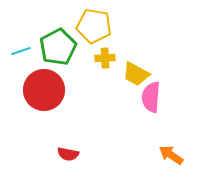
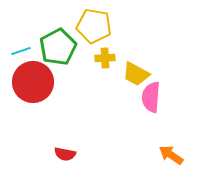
red circle: moved 11 px left, 8 px up
red semicircle: moved 3 px left
